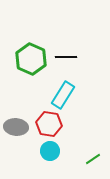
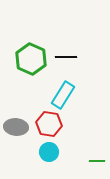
cyan circle: moved 1 px left, 1 px down
green line: moved 4 px right, 2 px down; rotated 35 degrees clockwise
